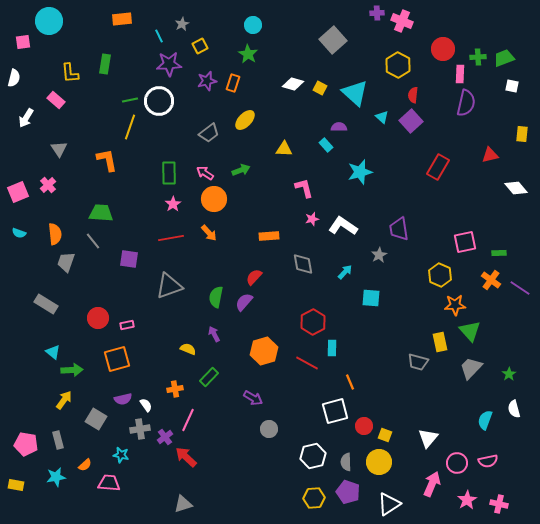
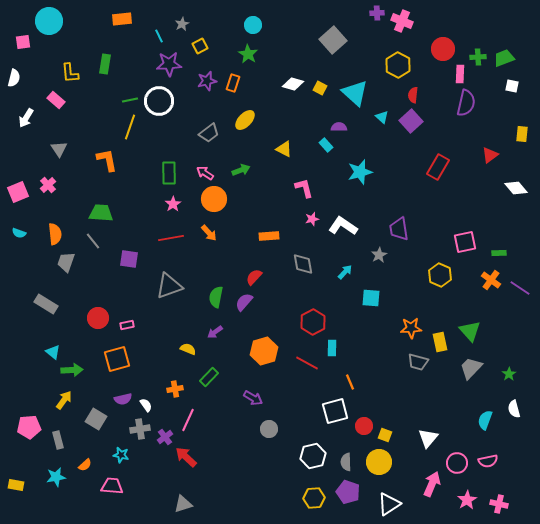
yellow triangle at (284, 149): rotated 24 degrees clockwise
red triangle at (490, 155): rotated 24 degrees counterclockwise
orange star at (455, 305): moved 44 px left, 23 px down
purple arrow at (214, 334): moved 1 px right, 2 px up; rotated 98 degrees counterclockwise
pink pentagon at (26, 444): moved 3 px right, 17 px up; rotated 15 degrees counterclockwise
pink trapezoid at (109, 483): moved 3 px right, 3 px down
